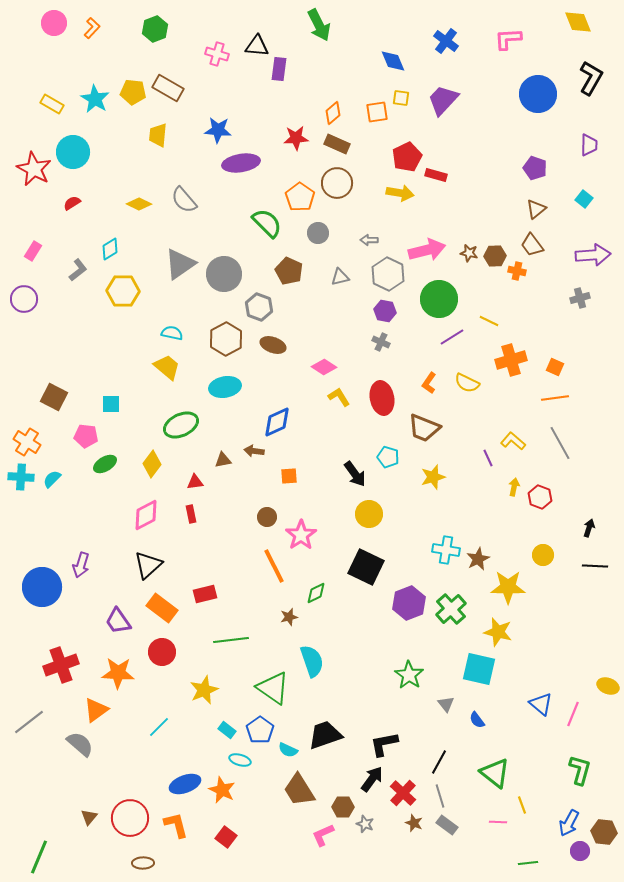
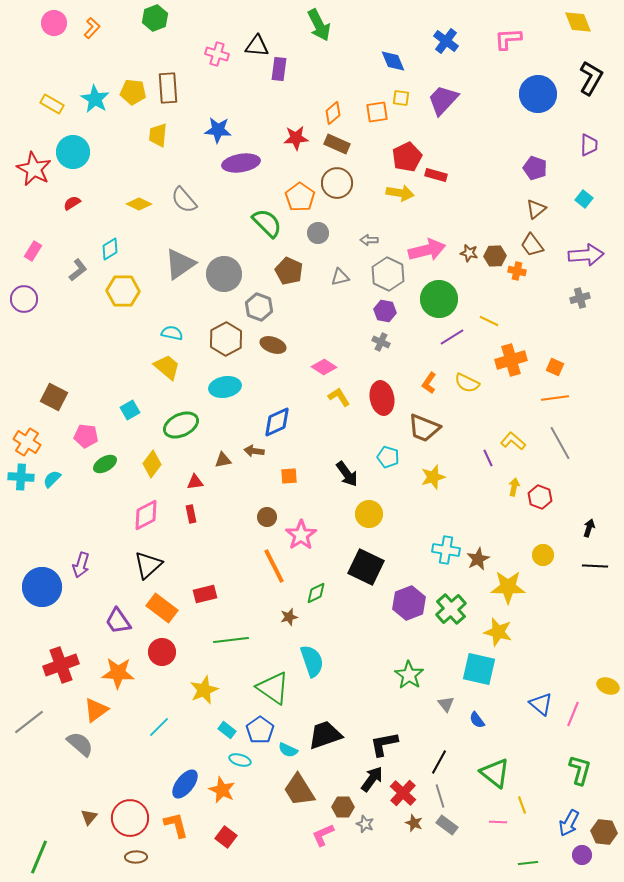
green hexagon at (155, 29): moved 11 px up
brown rectangle at (168, 88): rotated 56 degrees clockwise
purple arrow at (593, 255): moved 7 px left
cyan square at (111, 404): moved 19 px right, 6 px down; rotated 30 degrees counterclockwise
black arrow at (355, 474): moved 8 px left
blue ellipse at (185, 784): rotated 32 degrees counterclockwise
purple circle at (580, 851): moved 2 px right, 4 px down
brown ellipse at (143, 863): moved 7 px left, 6 px up
